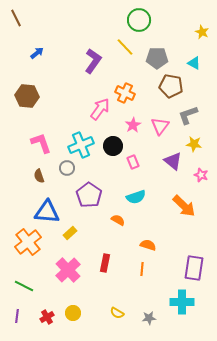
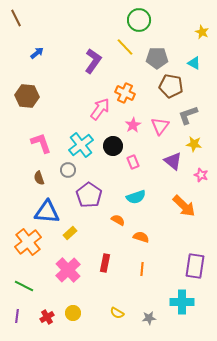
cyan cross at (81, 145): rotated 15 degrees counterclockwise
gray circle at (67, 168): moved 1 px right, 2 px down
brown semicircle at (39, 176): moved 2 px down
orange semicircle at (148, 245): moved 7 px left, 8 px up
purple rectangle at (194, 268): moved 1 px right, 2 px up
